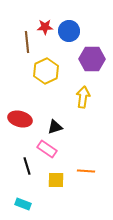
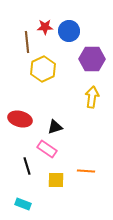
yellow hexagon: moved 3 px left, 2 px up
yellow arrow: moved 9 px right
